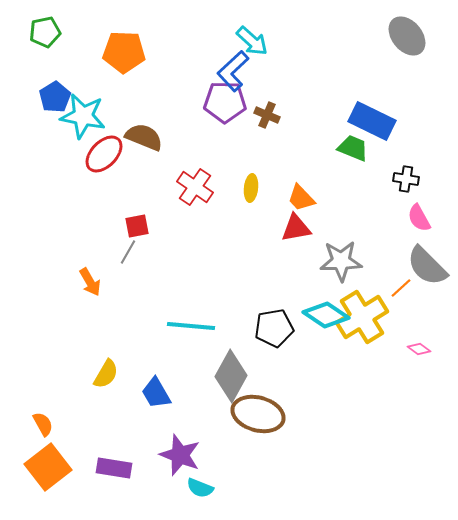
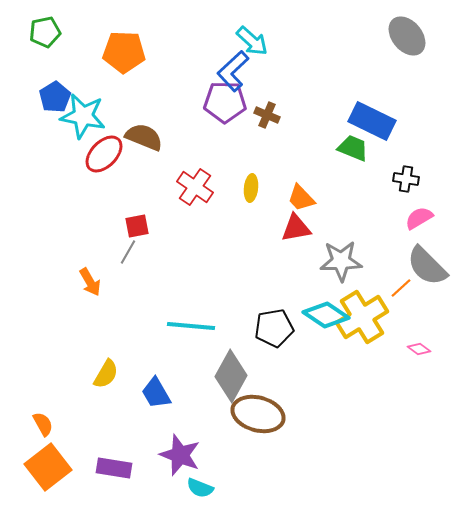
pink semicircle: rotated 88 degrees clockwise
